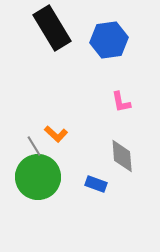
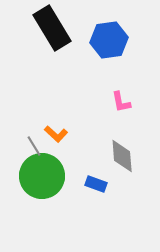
green circle: moved 4 px right, 1 px up
